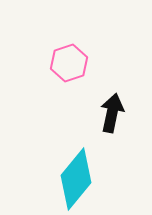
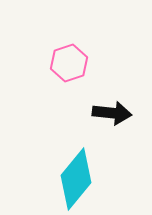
black arrow: rotated 84 degrees clockwise
